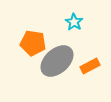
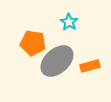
cyan star: moved 5 px left
orange rectangle: rotated 12 degrees clockwise
